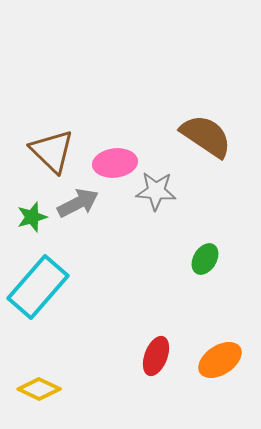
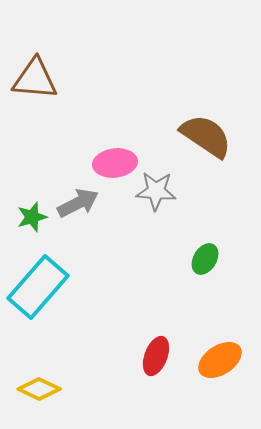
brown triangle: moved 17 px left, 72 px up; rotated 39 degrees counterclockwise
